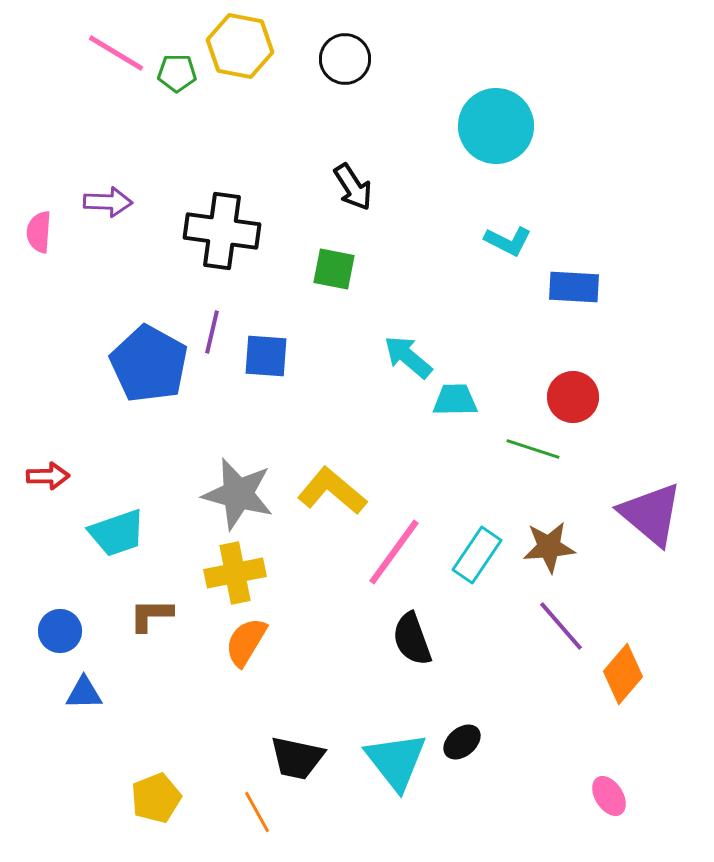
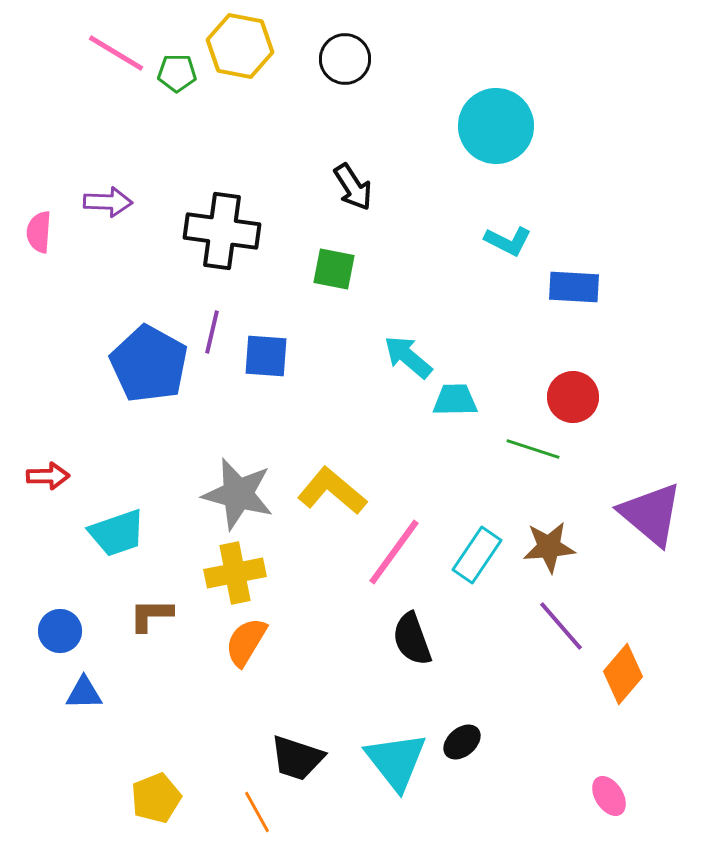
black trapezoid at (297, 758): rotated 6 degrees clockwise
